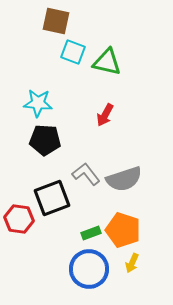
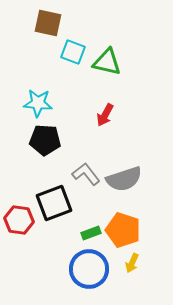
brown square: moved 8 px left, 2 px down
black square: moved 2 px right, 5 px down
red hexagon: moved 1 px down
